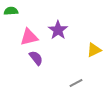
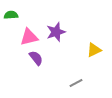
green semicircle: moved 4 px down
purple star: moved 2 px left, 2 px down; rotated 18 degrees clockwise
